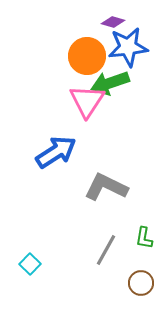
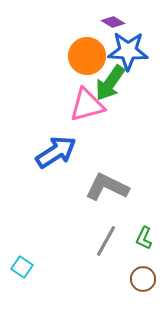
purple diamond: rotated 15 degrees clockwise
blue star: moved 4 px down; rotated 9 degrees clockwise
green arrow: rotated 36 degrees counterclockwise
pink triangle: moved 4 px down; rotated 42 degrees clockwise
gray L-shape: moved 1 px right
green L-shape: rotated 15 degrees clockwise
gray line: moved 9 px up
cyan square: moved 8 px left, 3 px down; rotated 10 degrees counterclockwise
brown circle: moved 2 px right, 4 px up
